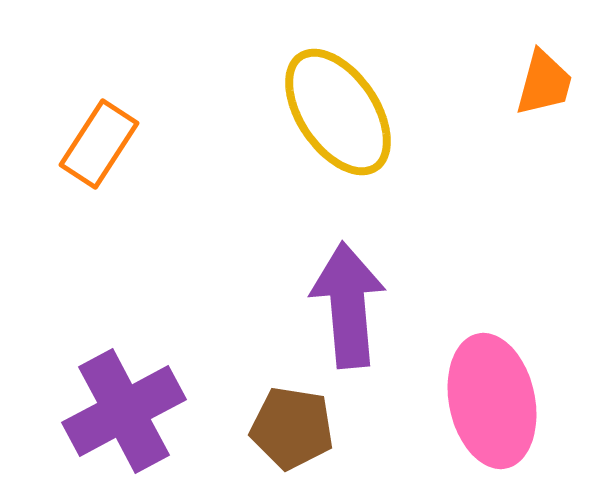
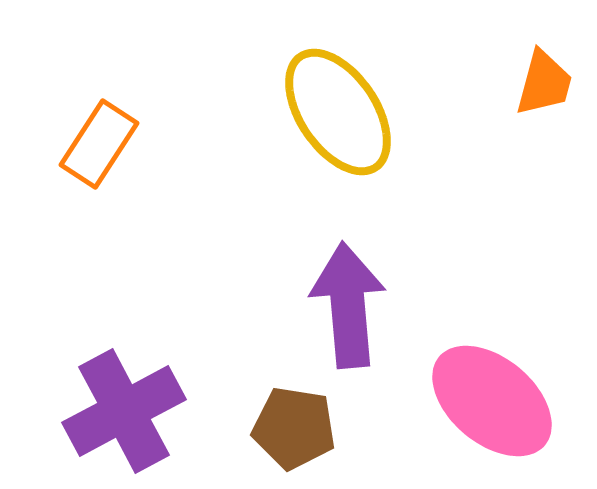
pink ellipse: rotated 38 degrees counterclockwise
brown pentagon: moved 2 px right
